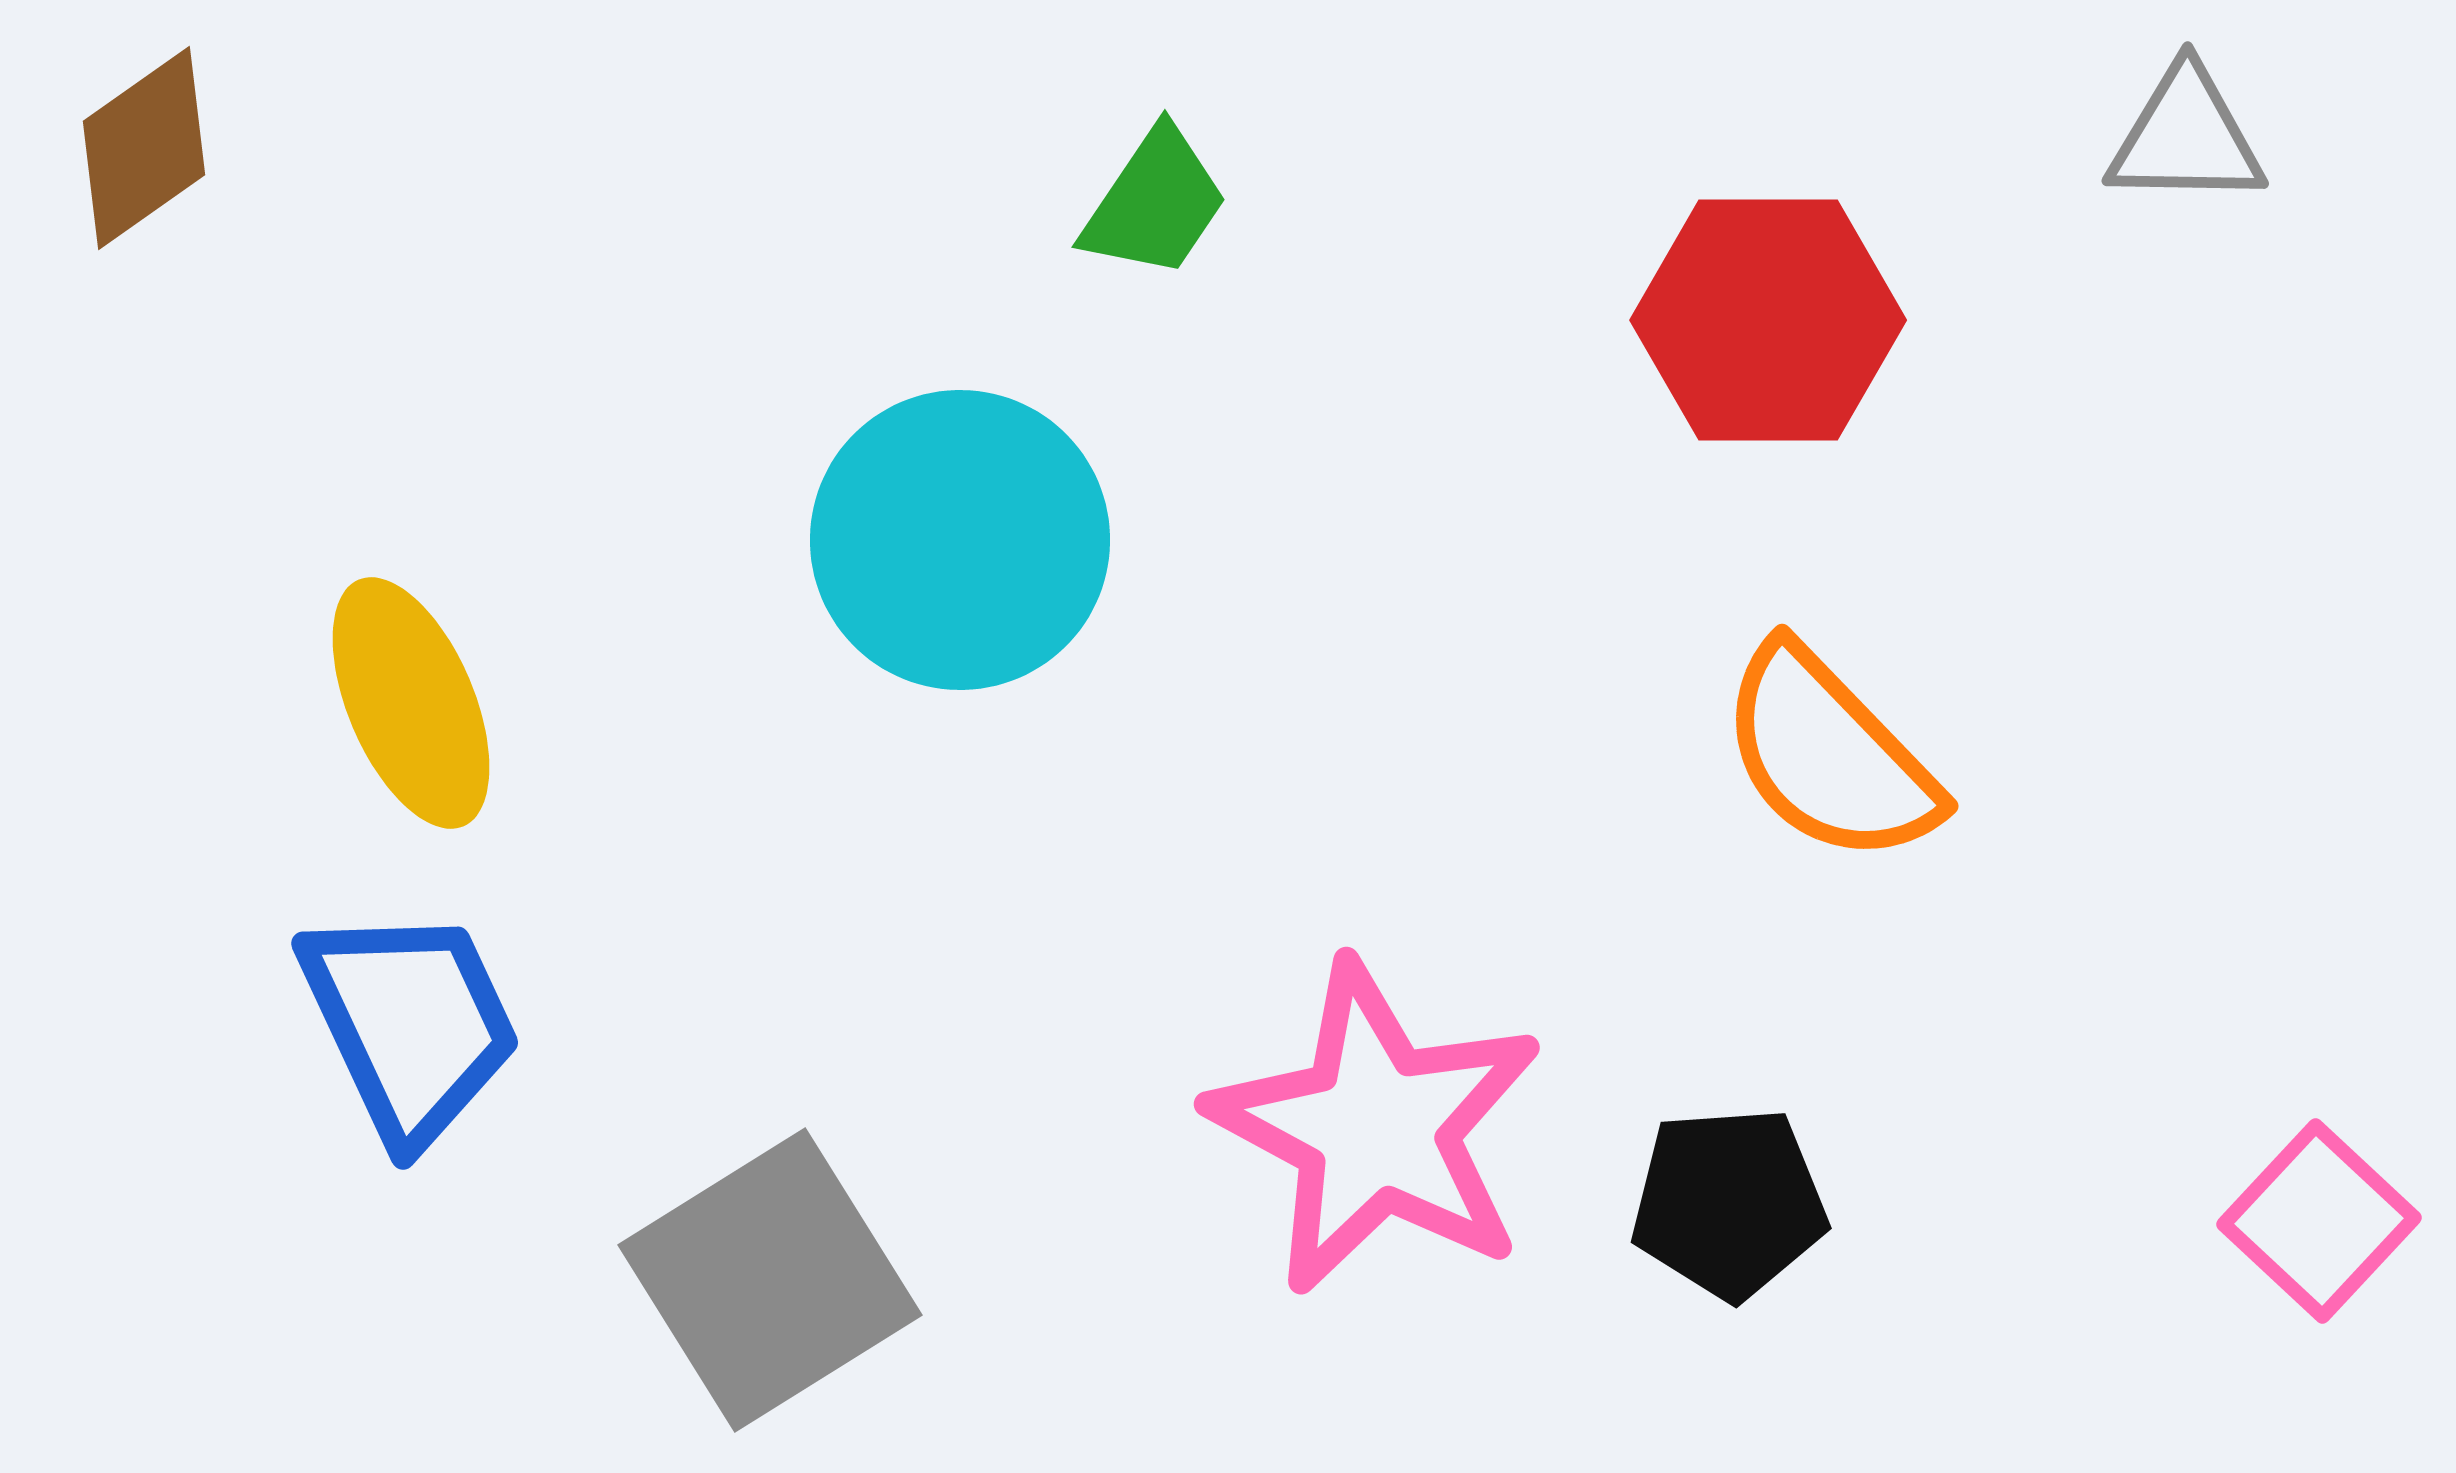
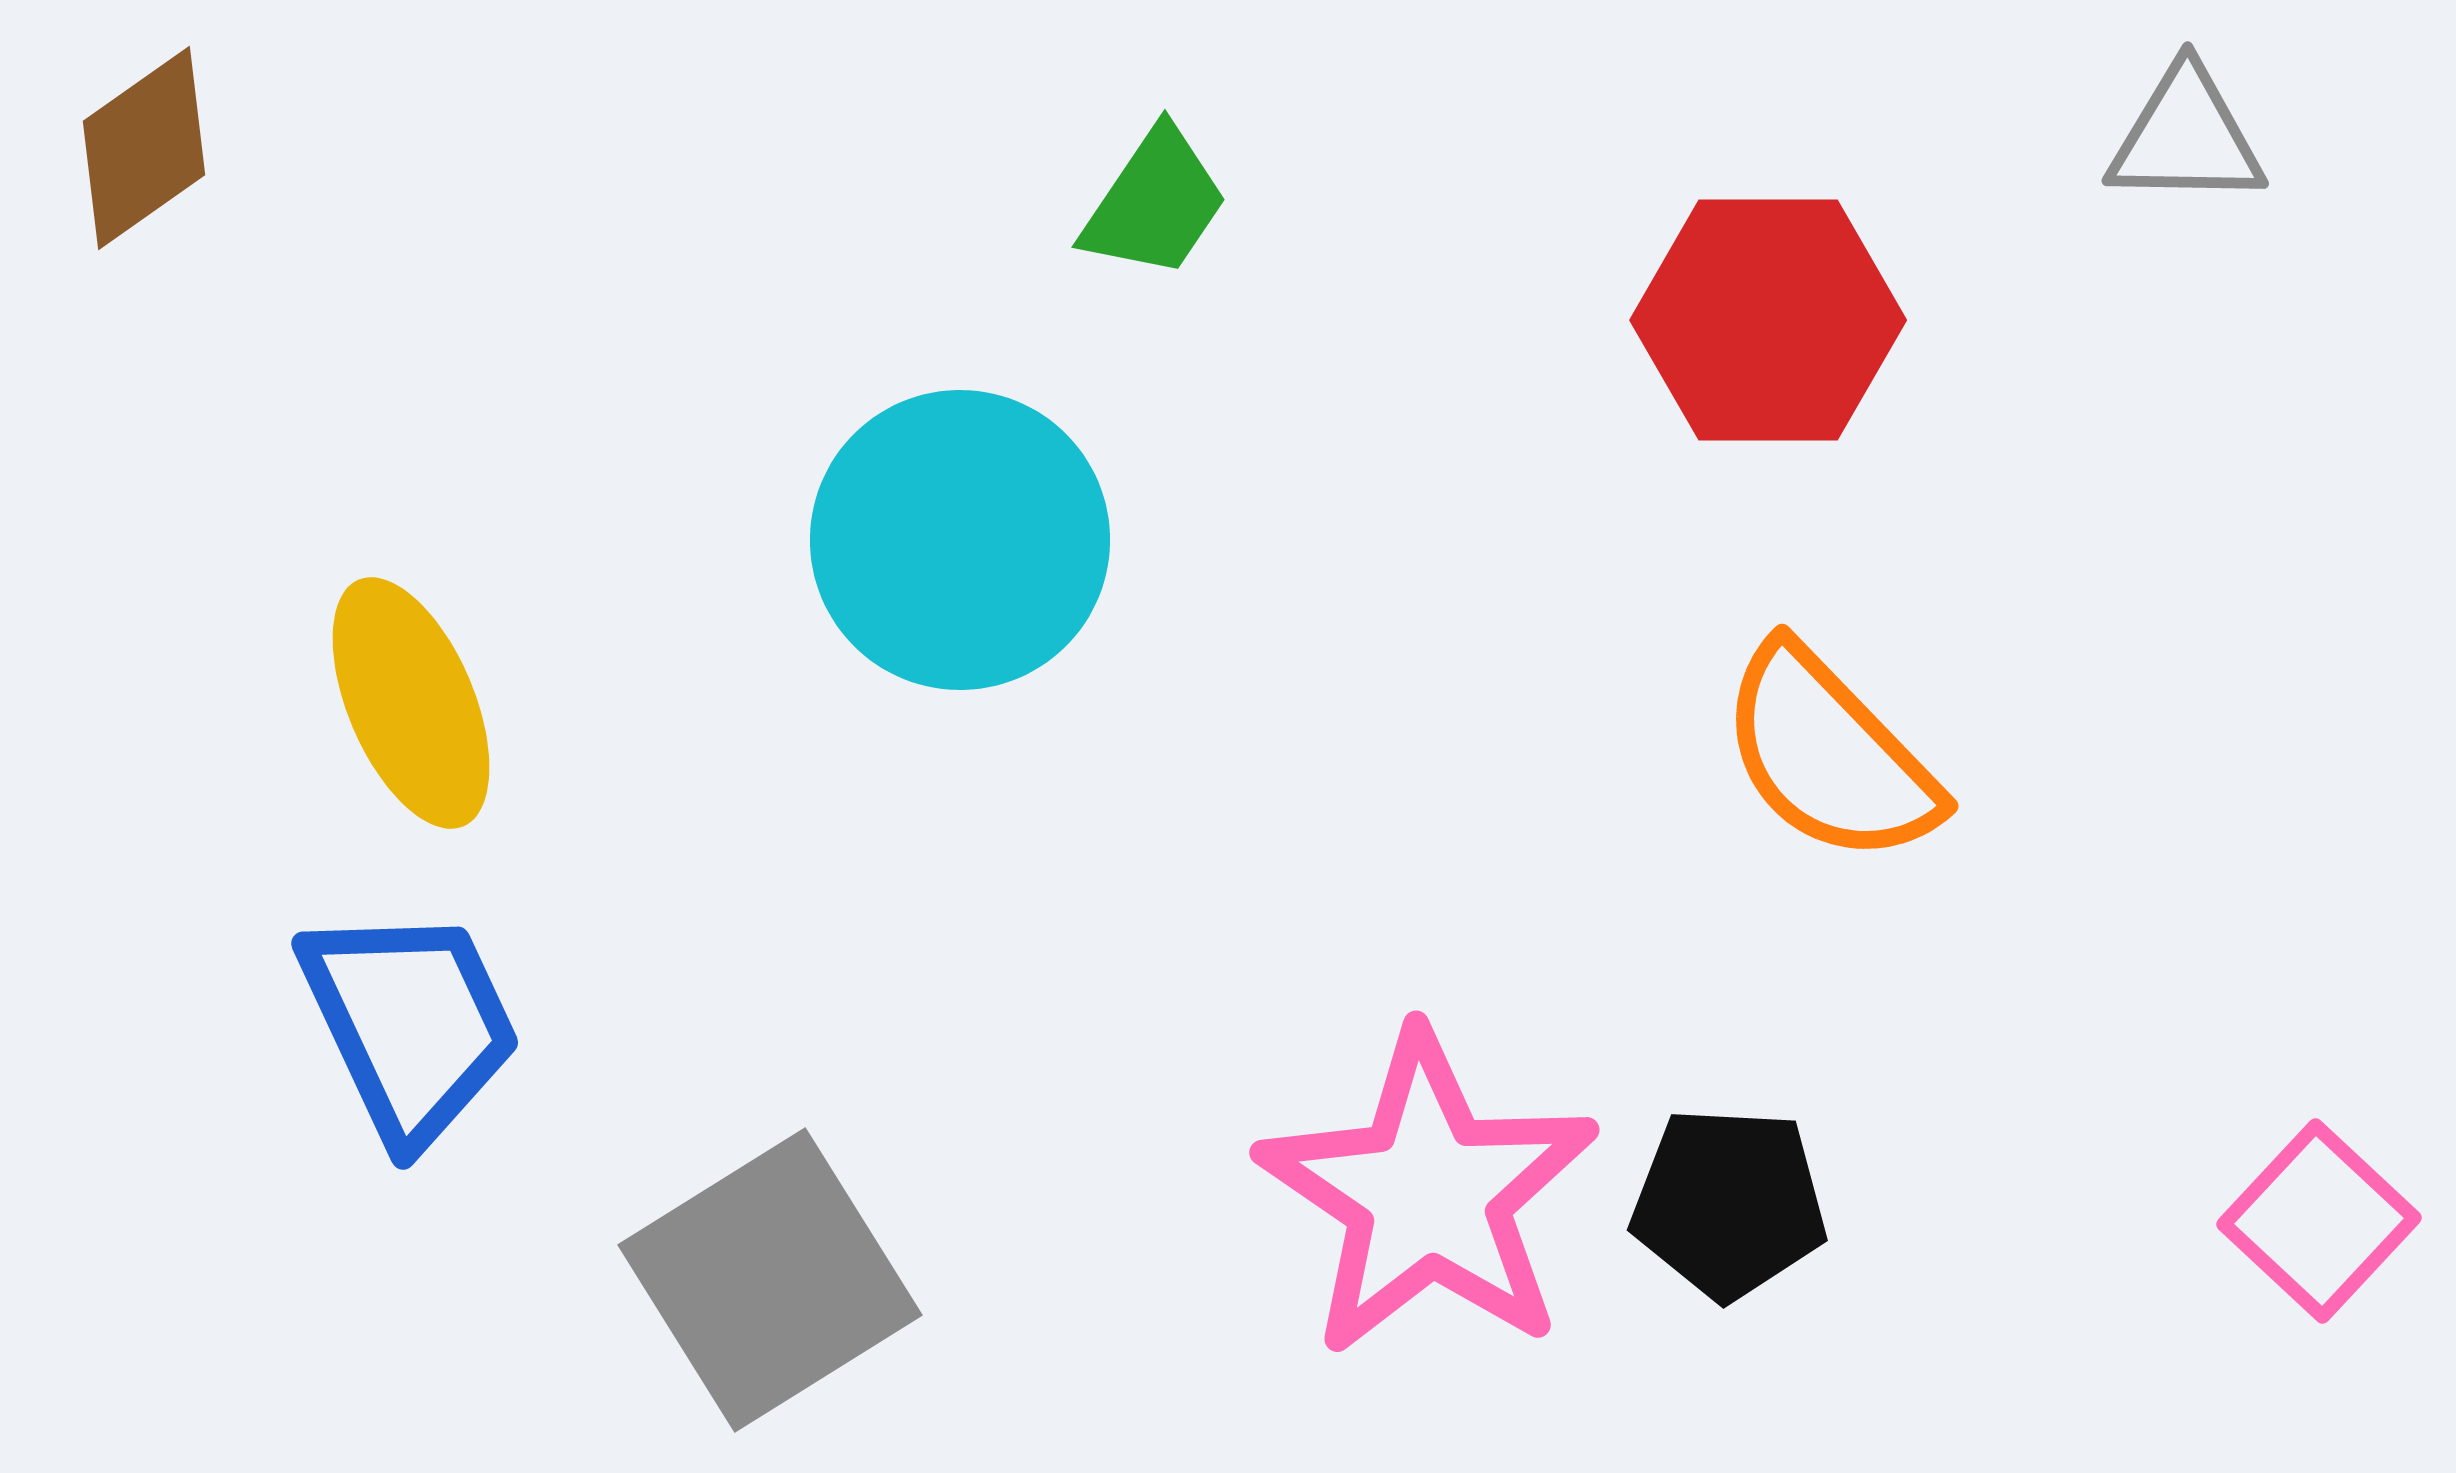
pink star: moved 52 px right, 66 px down; rotated 6 degrees clockwise
black pentagon: rotated 7 degrees clockwise
